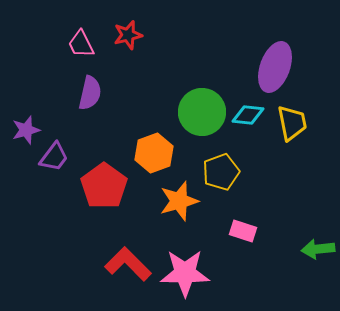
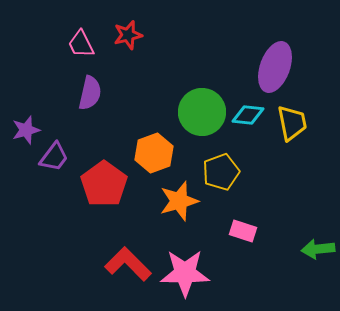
red pentagon: moved 2 px up
